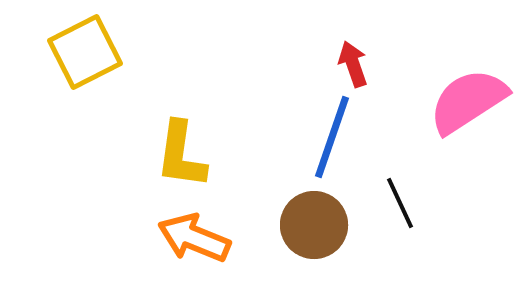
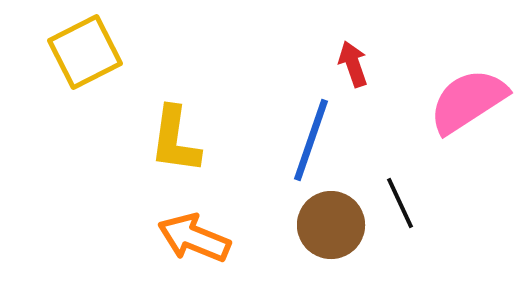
blue line: moved 21 px left, 3 px down
yellow L-shape: moved 6 px left, 15 px up
brown circle: moved 17 px right
